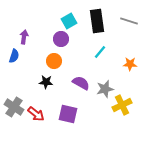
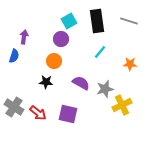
red arrow: moved 2 px right, 1 px up
